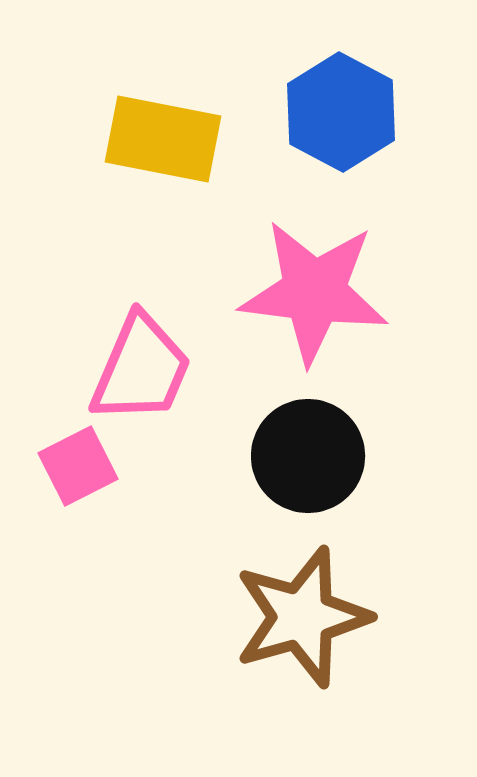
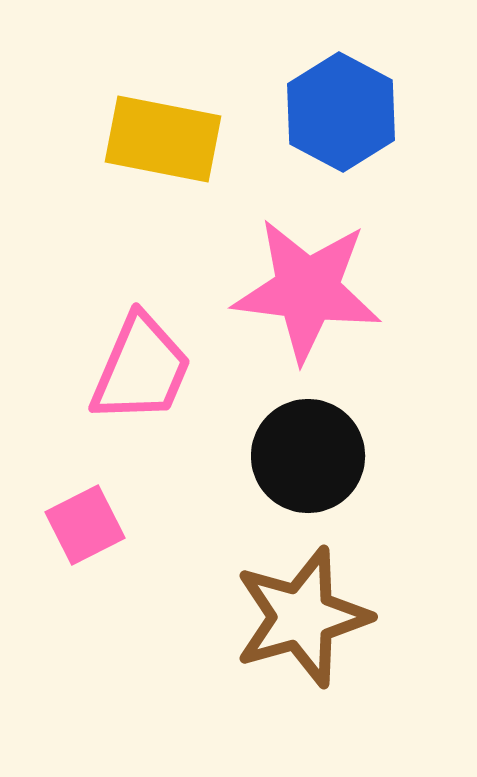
pink star: moved 7 px left, 2 px up
pink square: moved 7 px right, 59 px down
